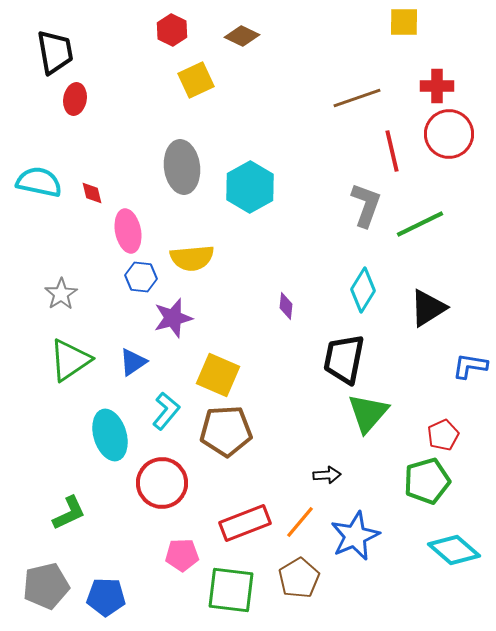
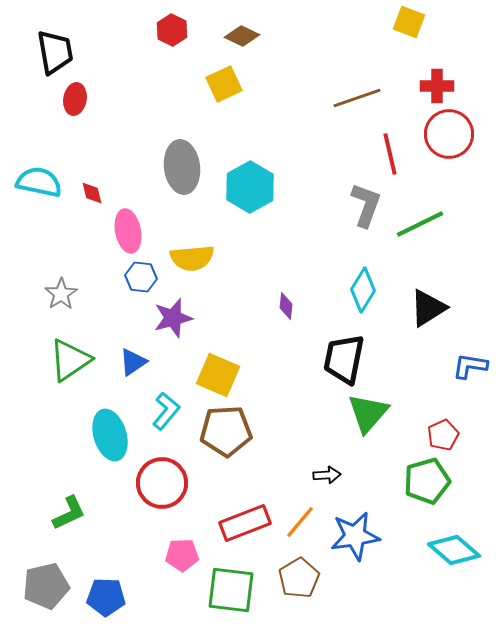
yellow square at (404, 22): moved 5 px right; rotated 20 degrees clockwise
yellow square at (196, 80): moved 28 px right, 4 px down
red line at (392, 151): moved 2 px left, 3 px down
blue star at (355, 536): rotated 15 degrees clockwise
